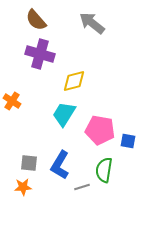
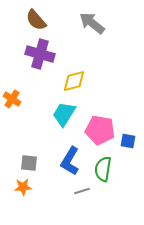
orange cross: moved 2 px up
blue L-shape: moved 10 px right, 4 px up
green semicircle: moved 1 px left, 1 px up
gray line: moved 4 px down
